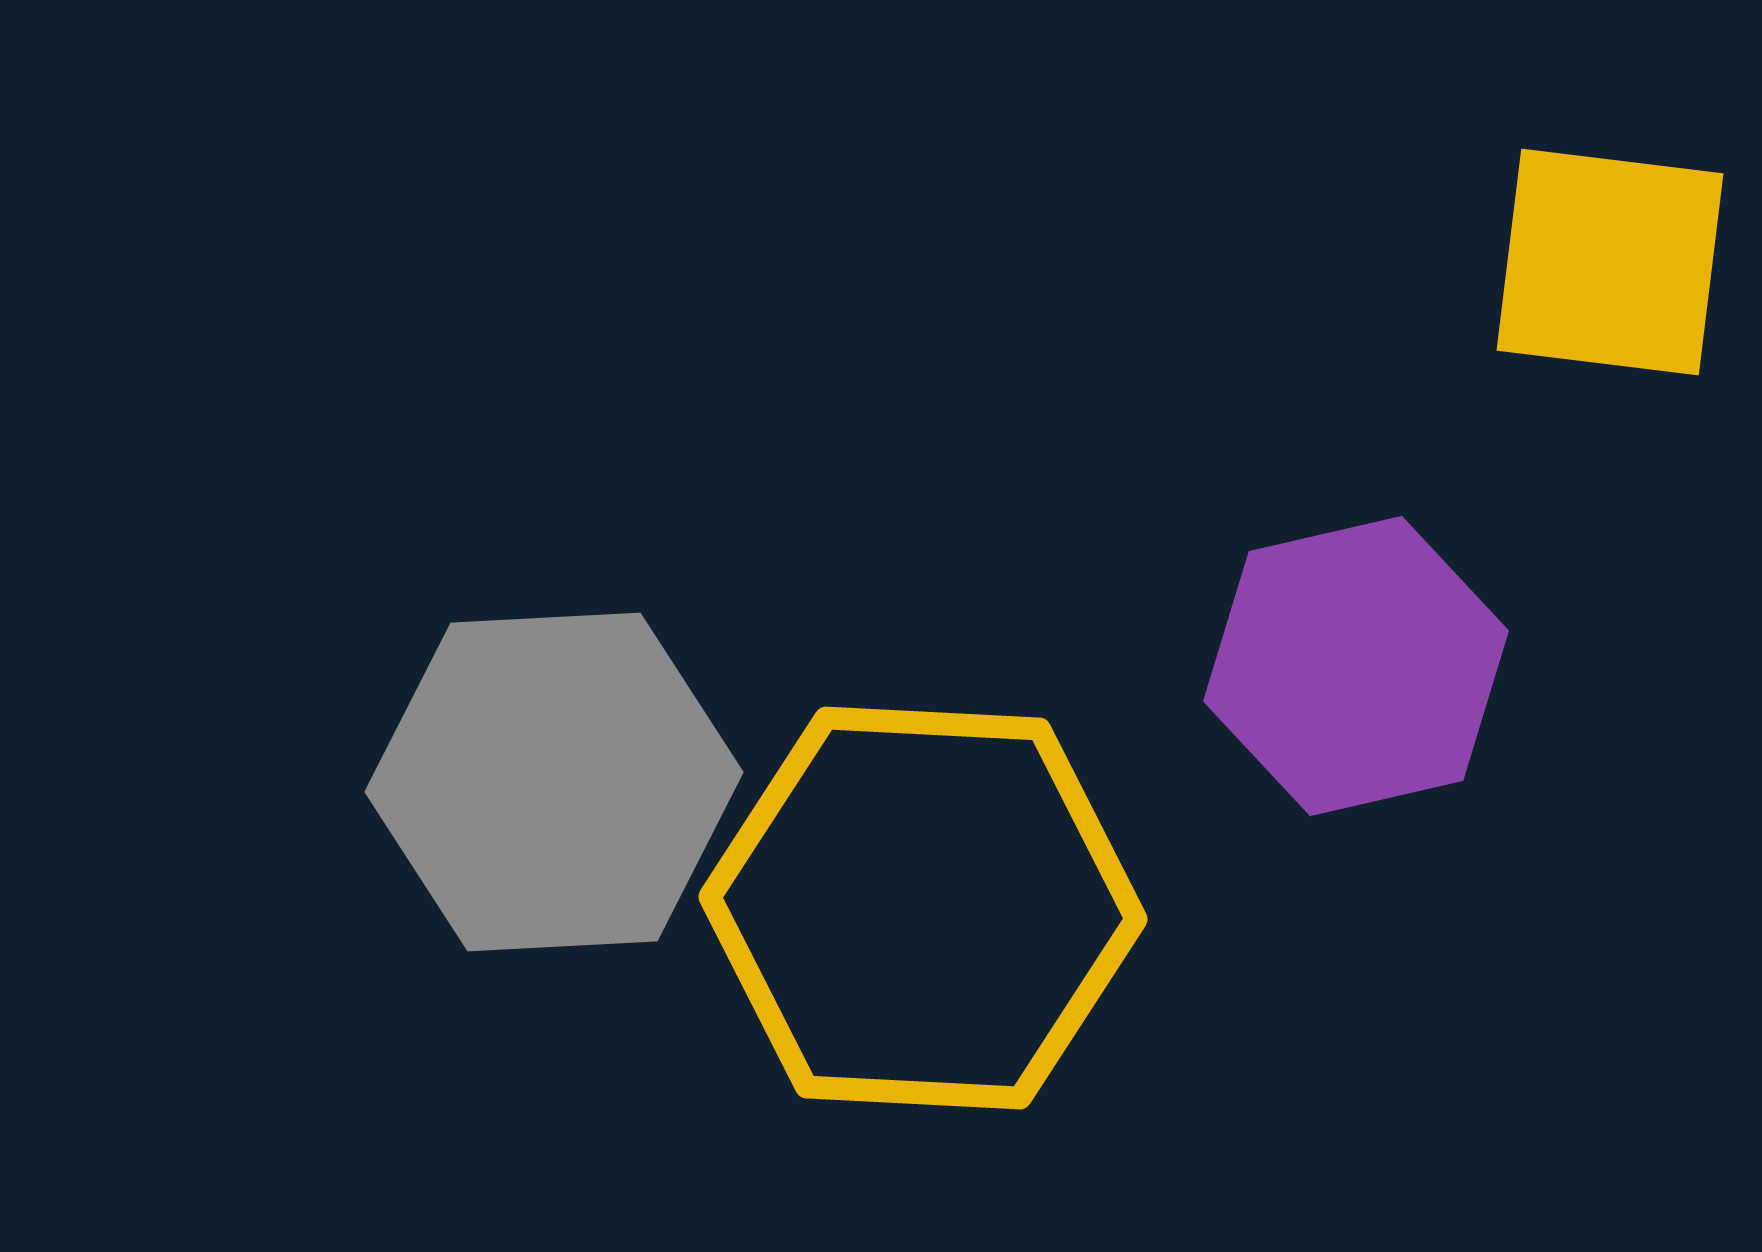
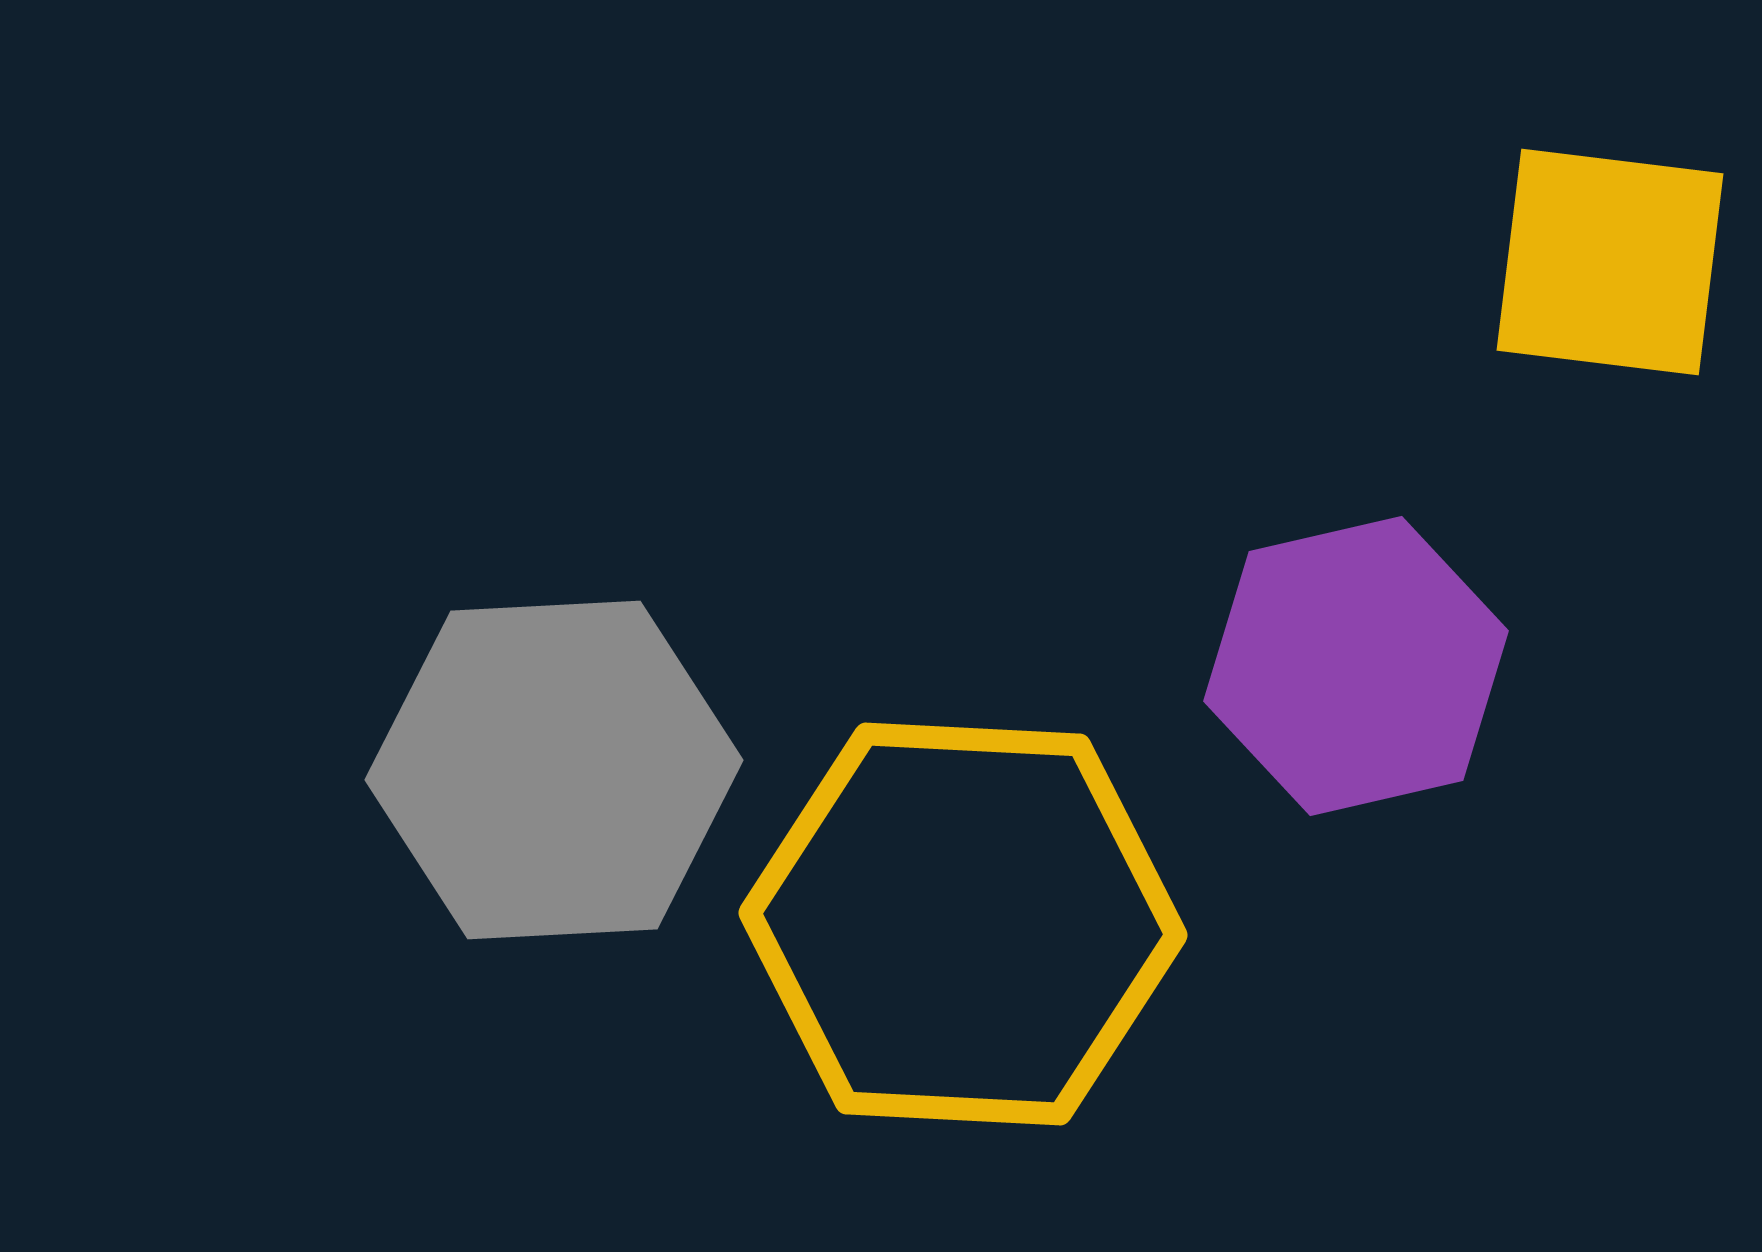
gray hexagon: moved 12 px up
yellow hexagon: moved 40 px right, 16 px down
